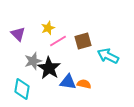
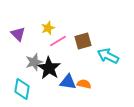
gray star: moved 1 px right, 1 px down
